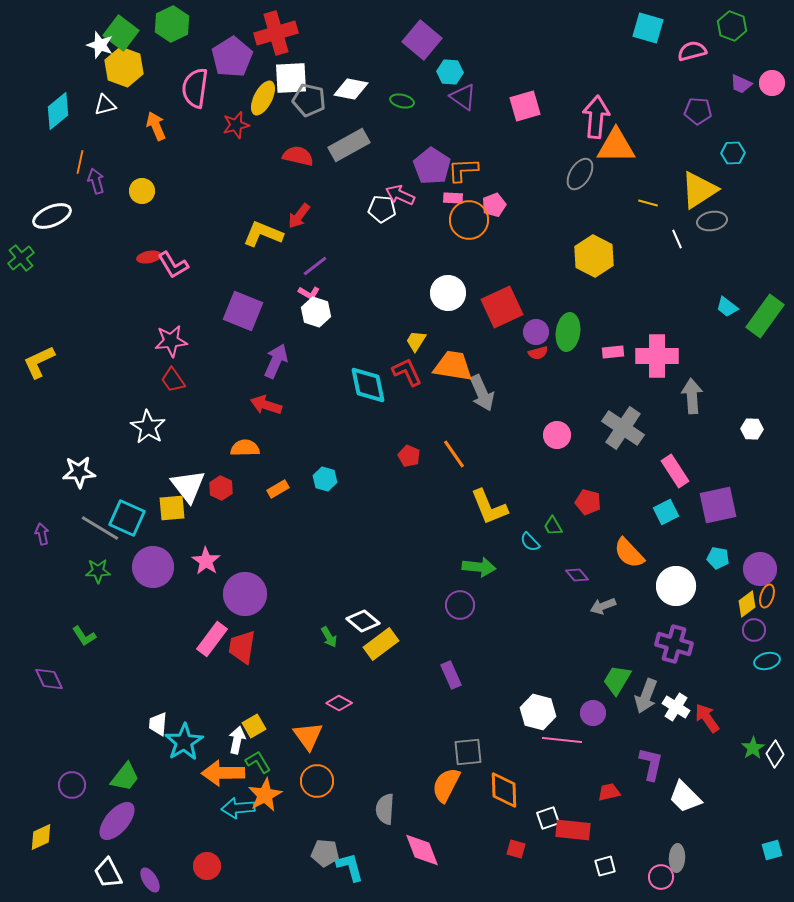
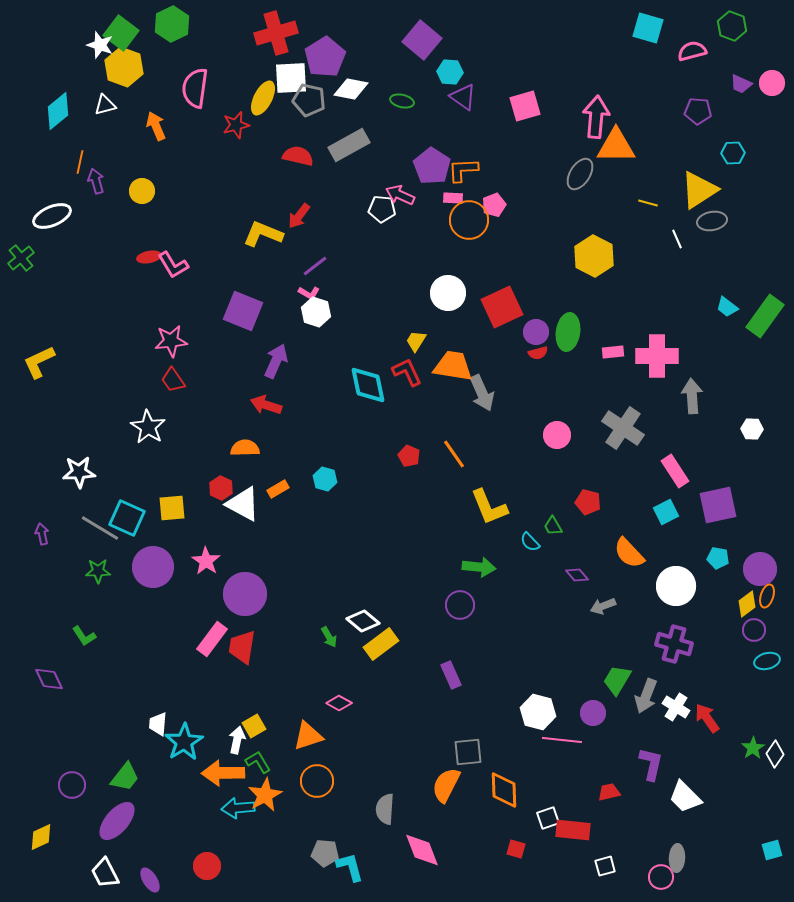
purple pentagon at (232, 57): moved 93 px right
white triangle at (188, 486): moved 55 px right, 18 px down; rotated 24 degrees counterclockwise
orange triangle at (308, 736): rotated 48 degrees clockwise
white trapezoid at (108, 873): moved 3 px left
